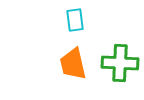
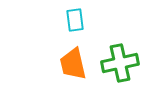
green cross: rotated 15 degrees counterclockwise
